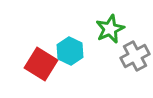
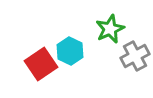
red square: rotated 24 degrees clockwise
